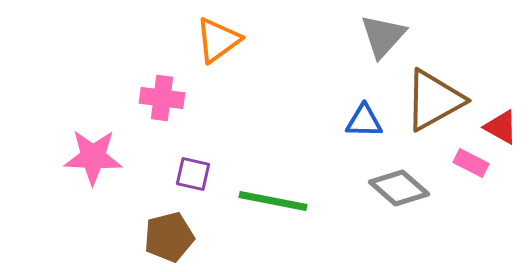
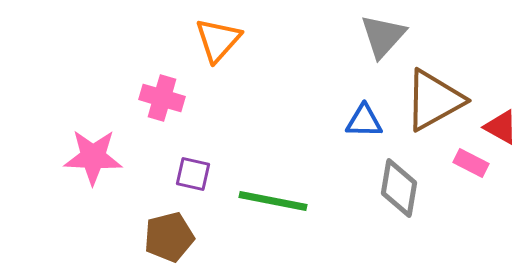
orange triangle: rotated 12 degrees counterclockwise
pink cross: rotated 9 degrees clockwise
gray diamond: rotated 58 degrees clockwise
